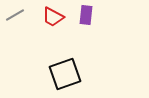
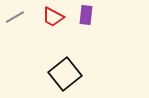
gray line: moved 2 px down
black square: rotated 20 degrees counterclockwise
